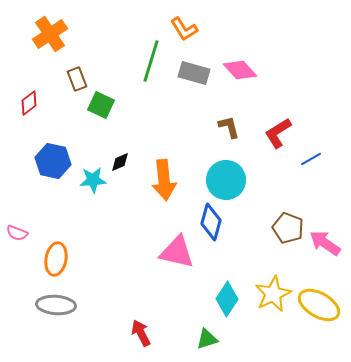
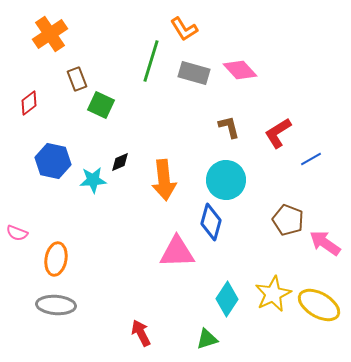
brown pentagon: moved 8 px up
pink triangle: rotated 15 degrees counterclockwise
